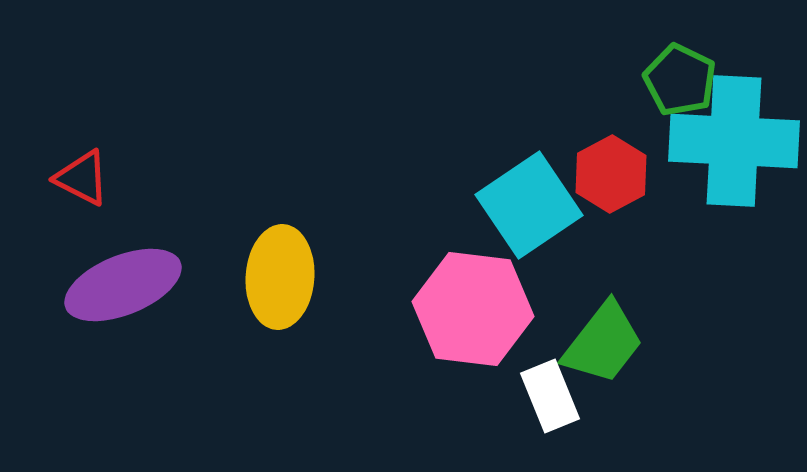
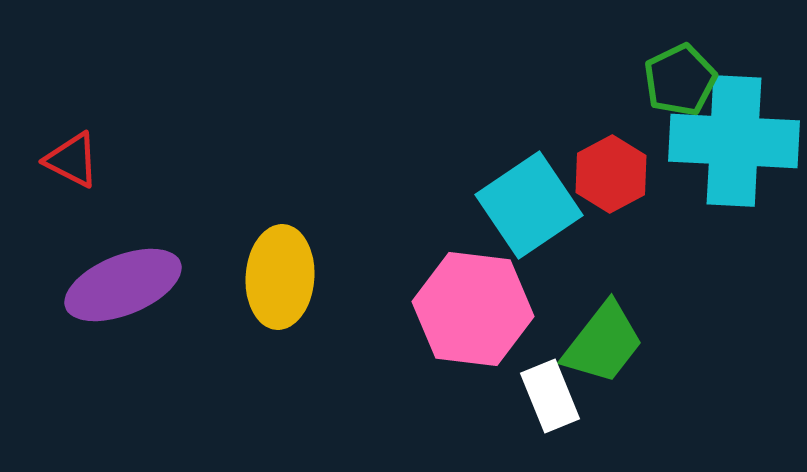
green pentagon: rotated 20 degrees clockwise
red triangle: moved 10 px left, 18 px up
